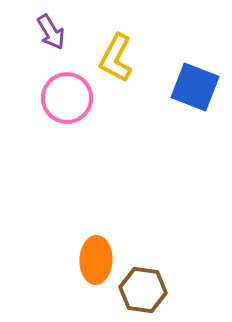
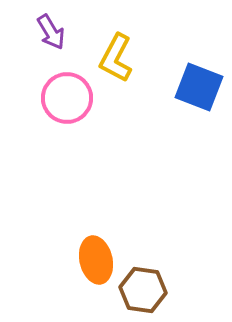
blue square: moved 4 px right
orange ellipse: rotated 15 degrees counterclockwise
